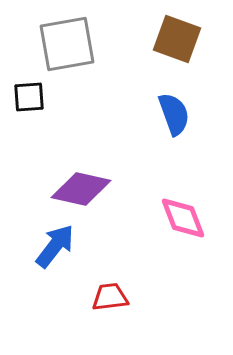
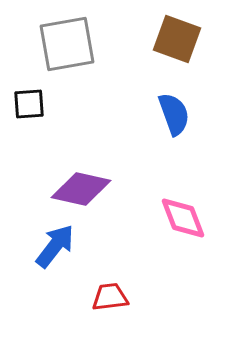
black square: moved 7 px down
